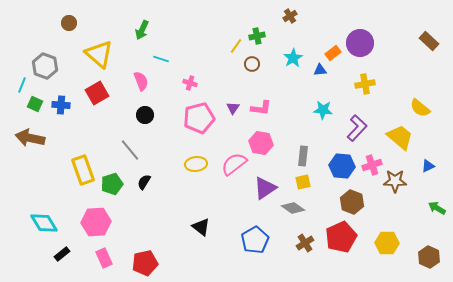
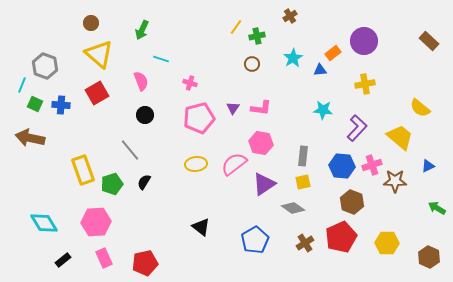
brown circle at (69, 23): moved 22 px right
purple circle at (360, 43): moved 4 px right, 2 px up
yellow line at (236, 46): moved 19 px up
purple triangle at (265, 188): moved 1 px left, 4 px up
black rectangle at (62, 254): moved 1 px right, 6 px down
